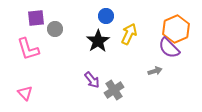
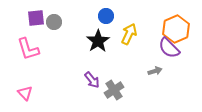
gray circle: moved 1 px left, 7 px up
